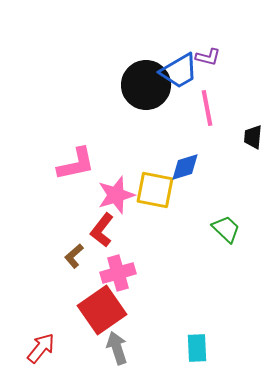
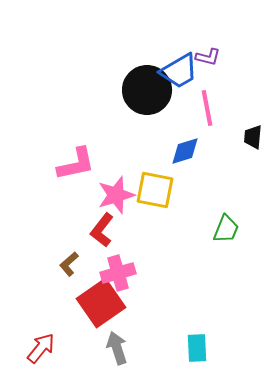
black circle: moved 1 px right, 5 px down
blue diamond: moved 16 px up
green trapezoid: rotated 68 degrees clockwise
brown L-shape: moved 5 px left, 8 px down
red square: moved 1 px left, 7 px up
